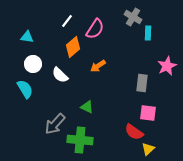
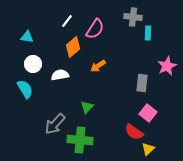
gray cross: rotated 24 degrees counterclockwise
white semicircle: rotated 126 degrees clockwise
green triangle: rotated 48 degrees clockwise
pink square: rotated 30 degrees clockwise
